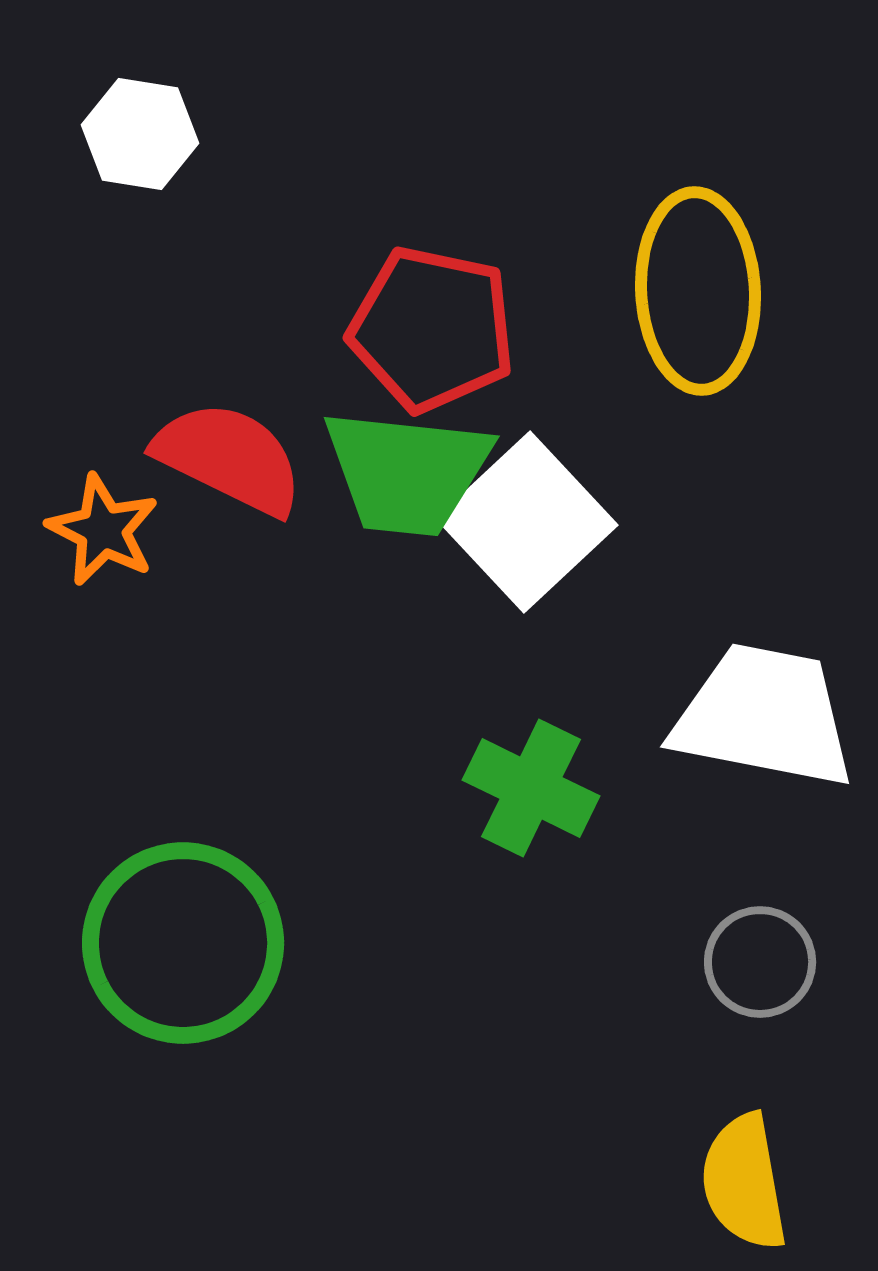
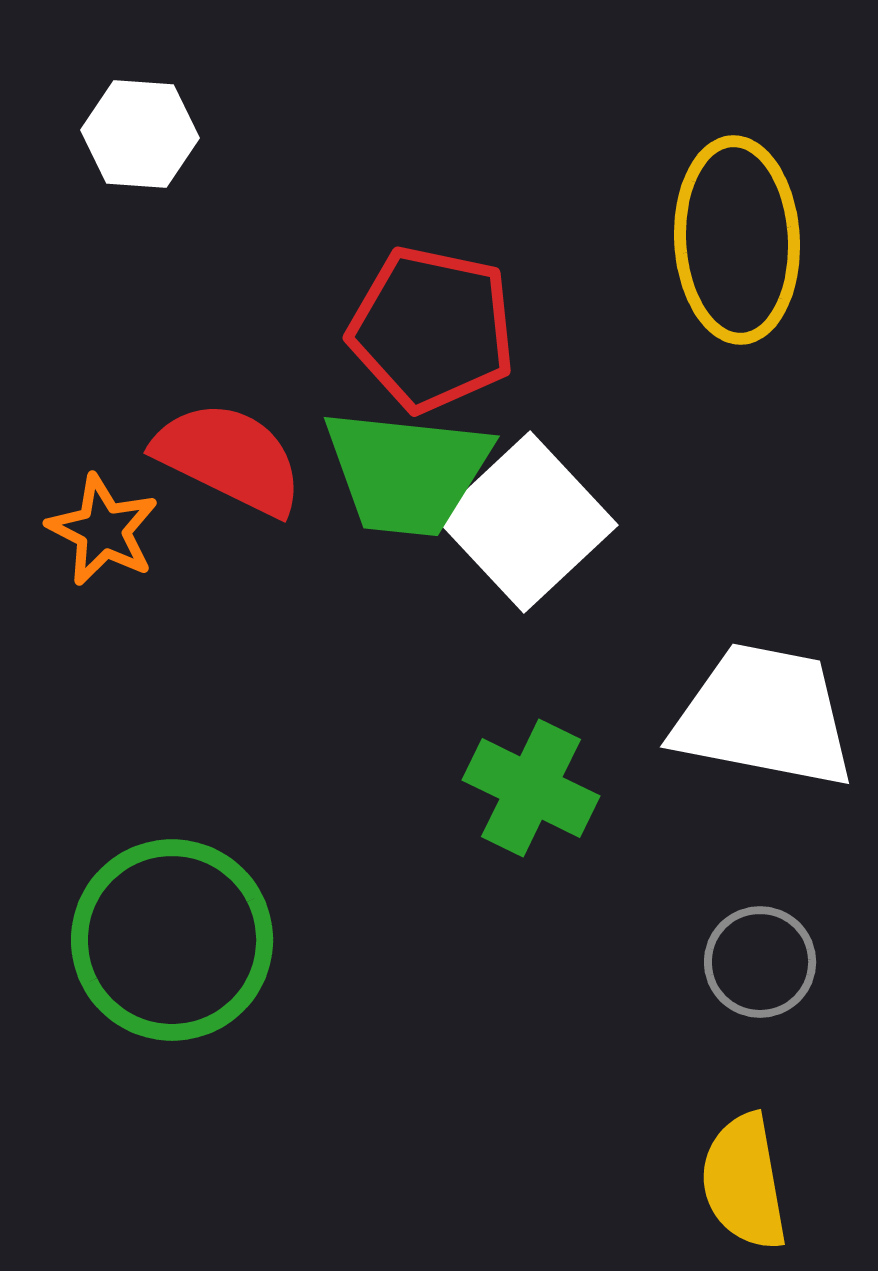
white hexagon: rotated 5 degrees counterclockwise
yellow ellipse: moved 39 px right, 51 px up
green circle: moved 11 px left, 3 px up
